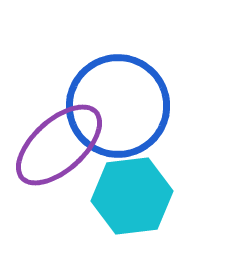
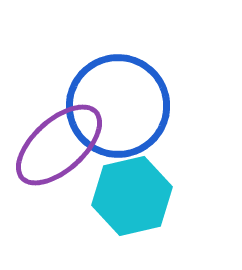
cyan hexagon: rotated 6 degrees counterclockwise
